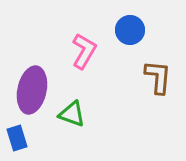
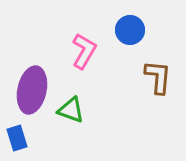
green triangle: moved 1 px left, 4 px up
